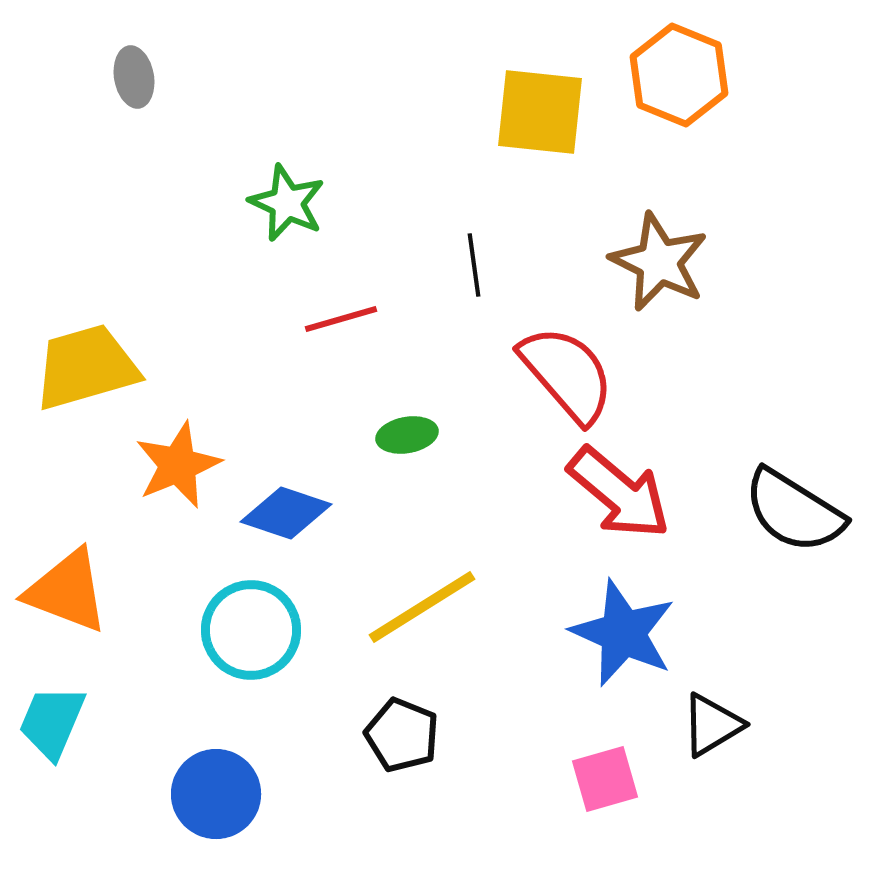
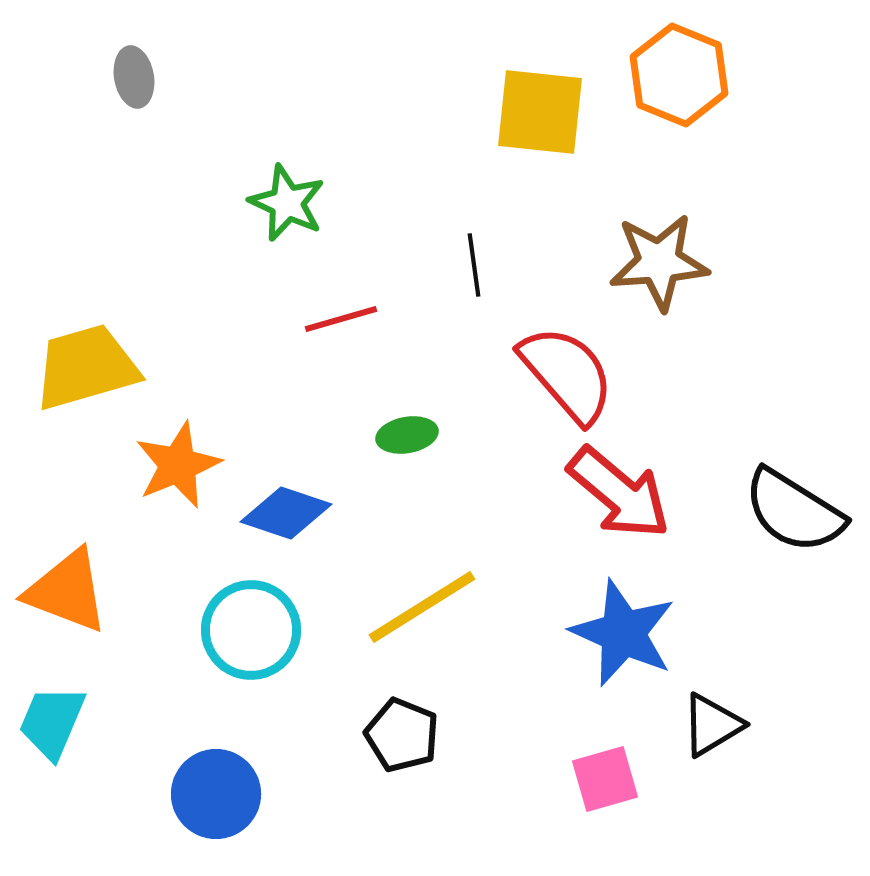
brown star: rotated 30 degrees counterclockwise
